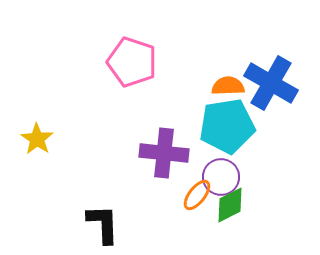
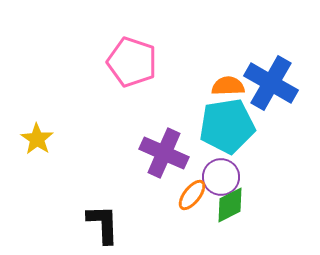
purple cross: rotated 18 degrees clockwise
orange ellipse: moved 5 px left
